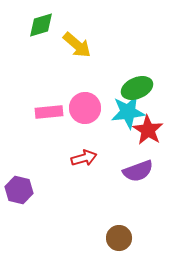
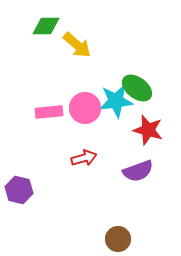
green diamond: moved 5 px right, 1 px down; rotated 16 degrees clockwise
green ellipse: rotated 60 degrees clockwise
cyan star: moved 12 px left, 11 px up
red star: rotated 16 degrees counterclockwise
brown circle: moved 1 px left, 1 px down
